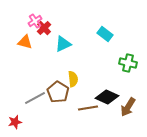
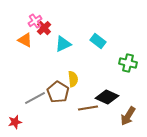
cyan rectangle: moved 7 px left, 7 px down
orange triangle: moved 2 px up; rotated 14 degrees clockwise
brown arrow: moved 9 px down
